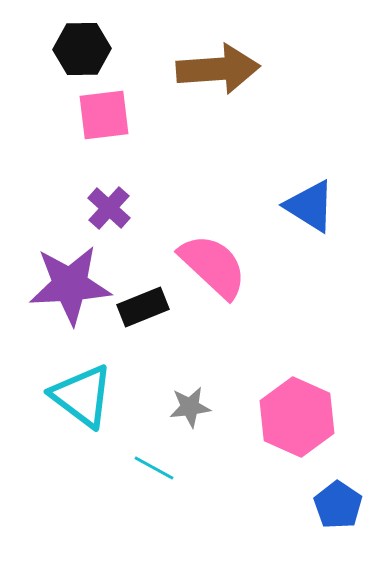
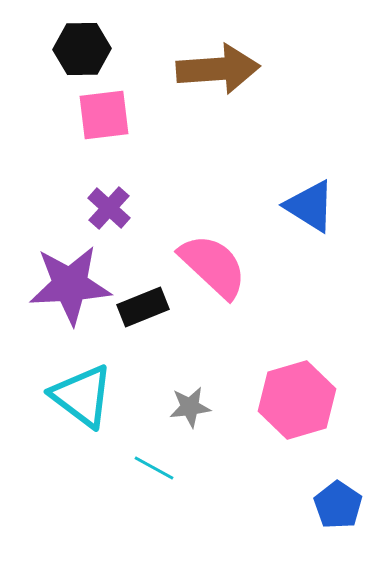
pink hexagon: moved 17 px up; rotated 20 degrees clockwise
